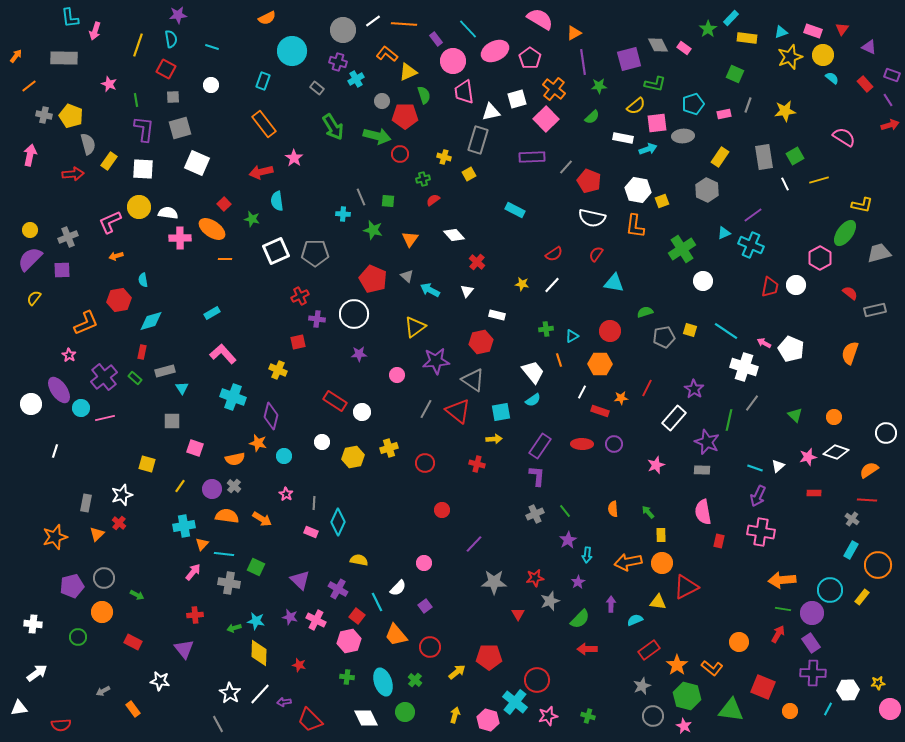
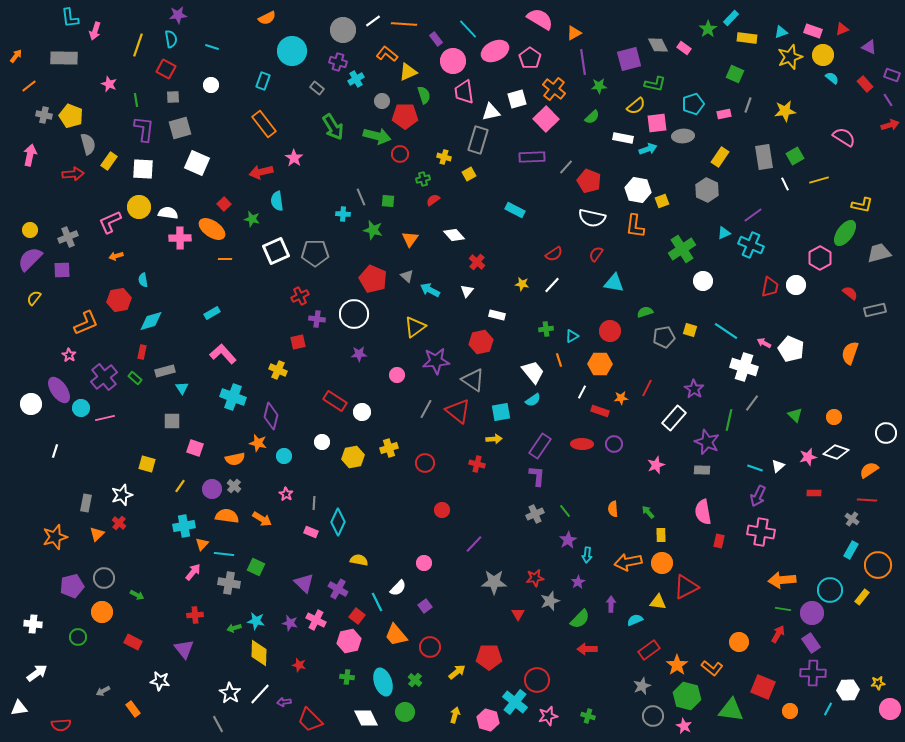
red triangle at (842, 29): rotated 32 degrees clockwise
purple triangle at (300, 580): moved 4 px right, 3 px down
purple star at (290, 617): moved 6 px down
